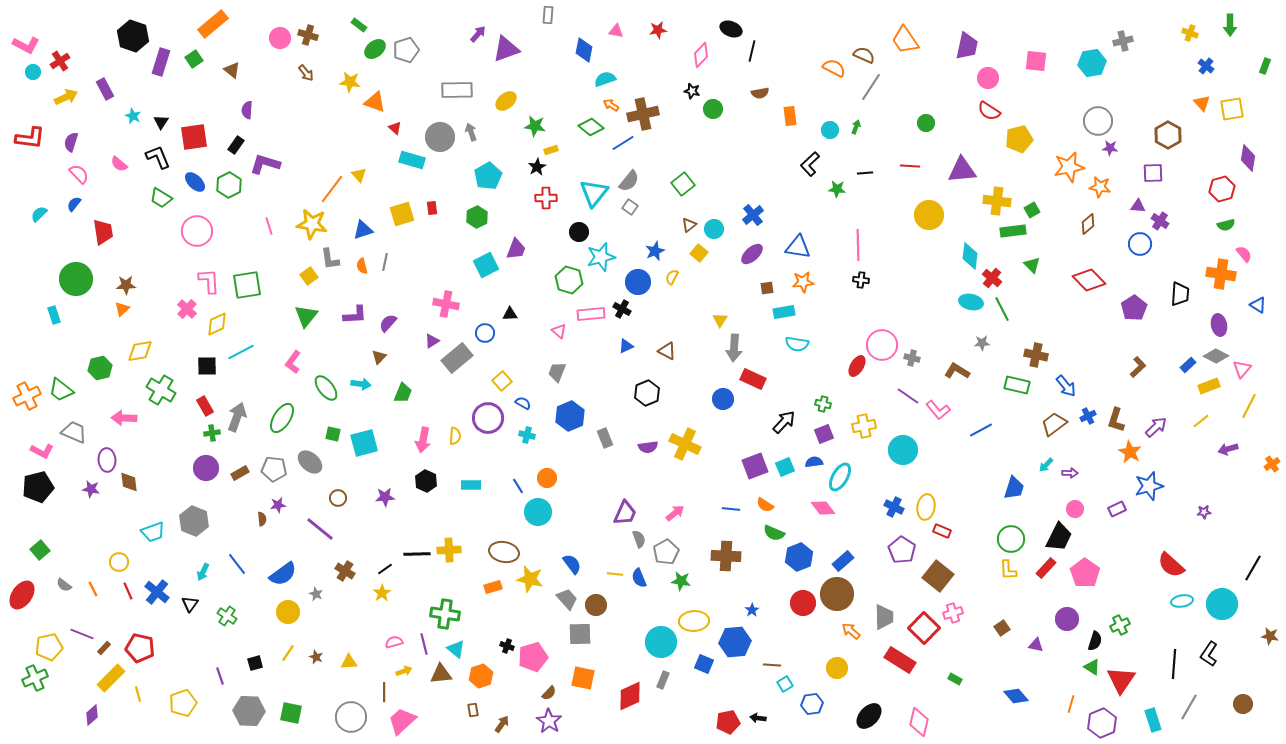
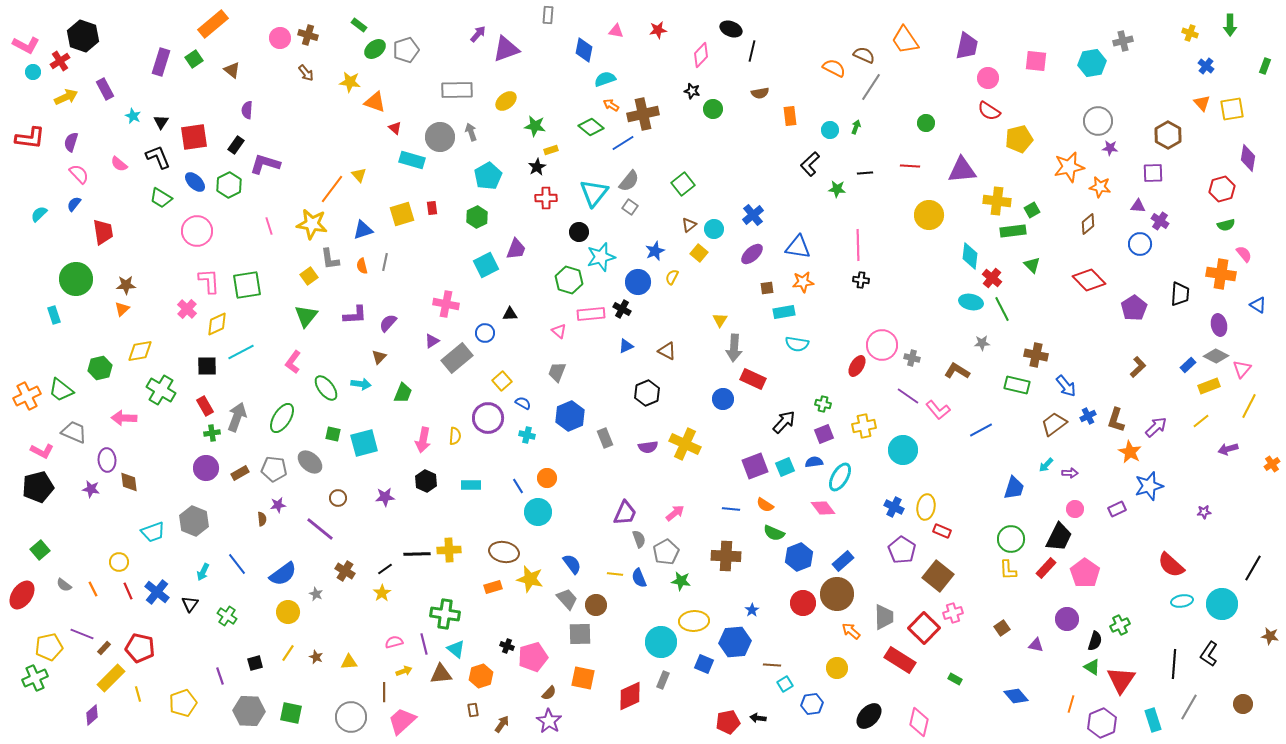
black hexagon at (133, 36): moved 50 px left
